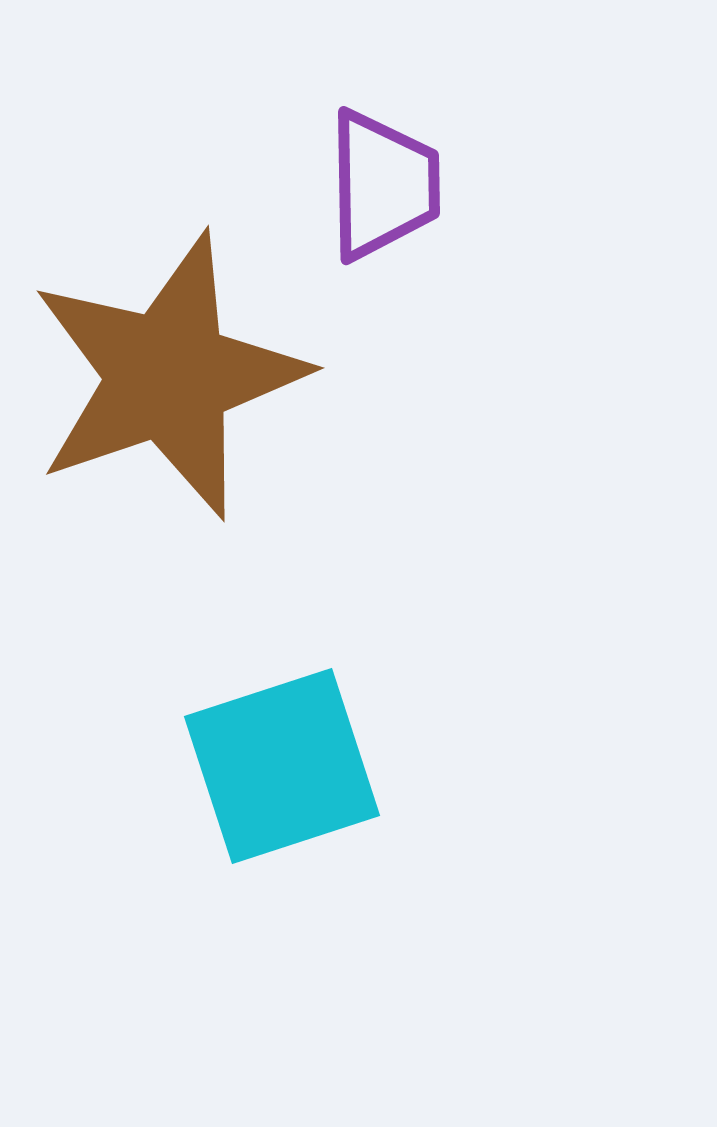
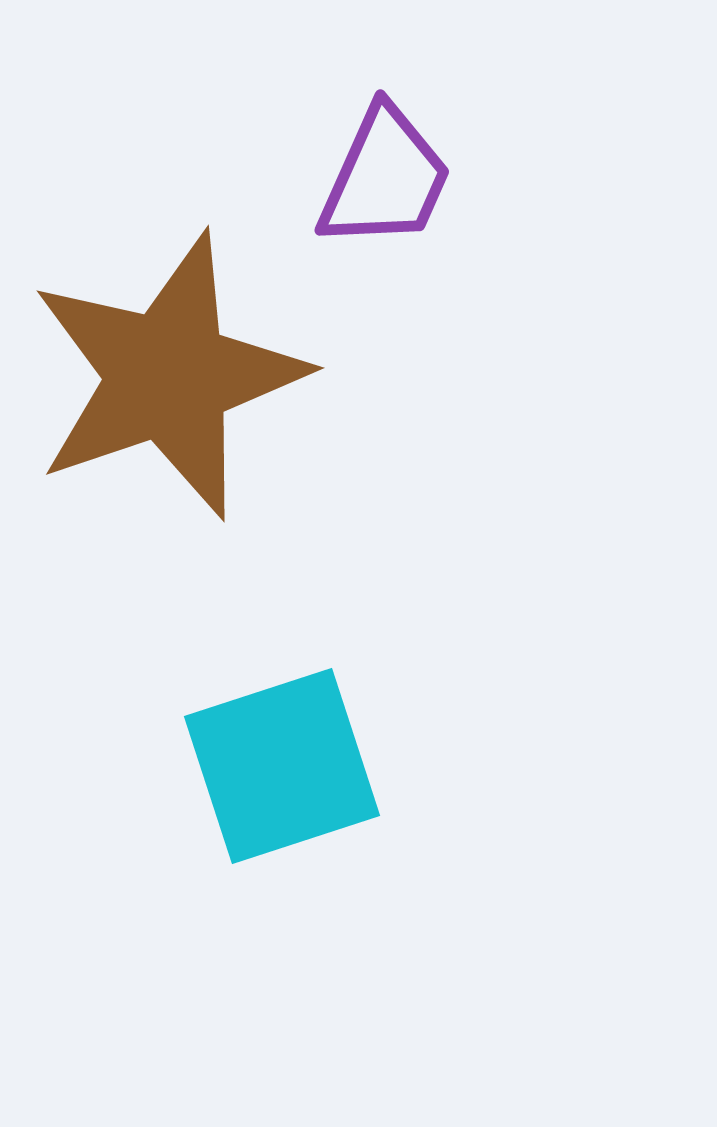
purple trapezoid: moved 2 px right, 7 px up; rotated 25 degrees clockwise
